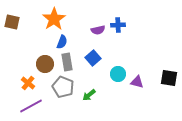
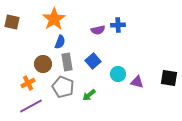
blue semicircle: moved 2 px left
blue square: moved 3 px down
brown circle: moved 2 px left
orange cross: rotated 24 degrees clockwise
